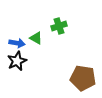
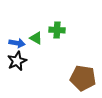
green cross: moved 2 px left, 4 px down; rotated 21 degrees clockwise
